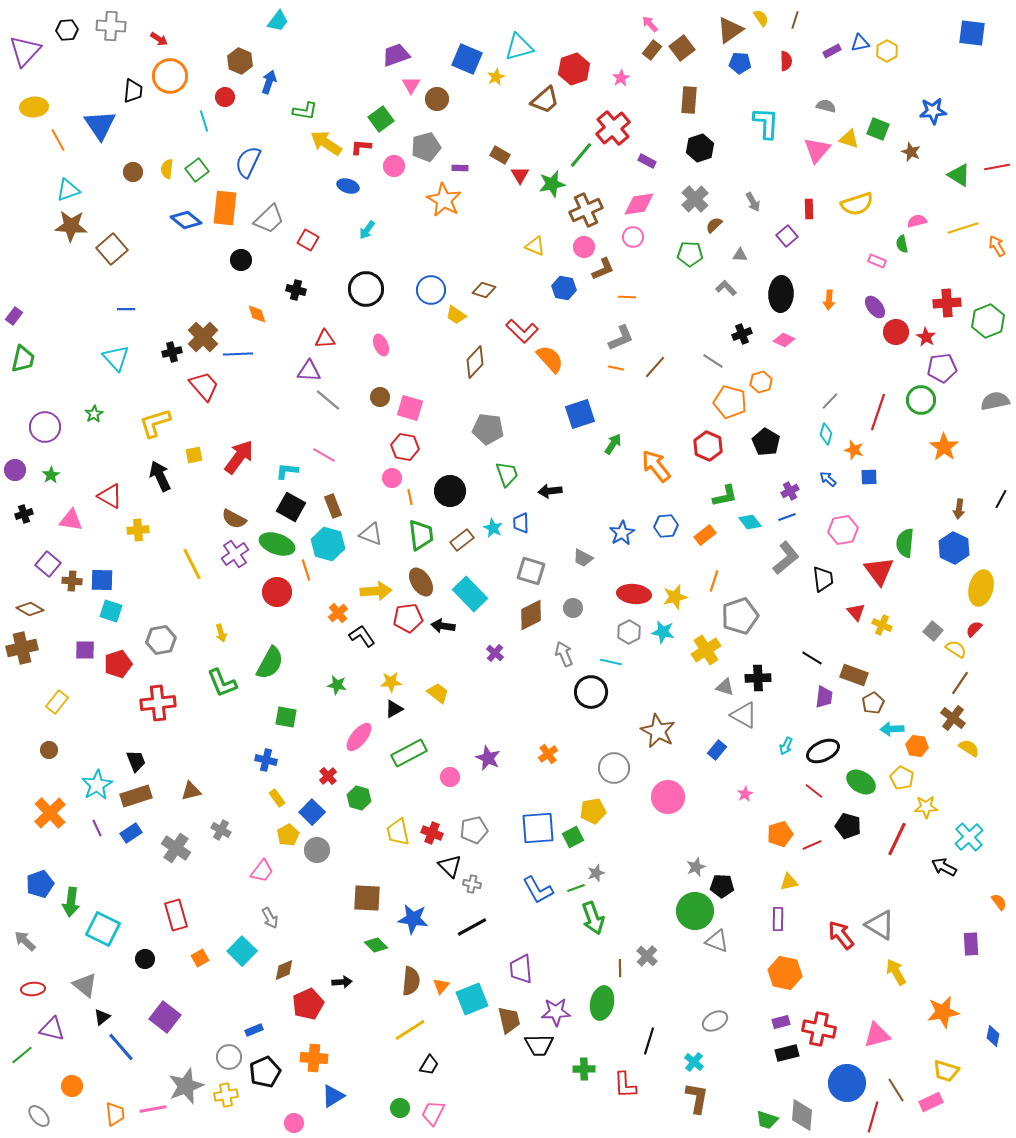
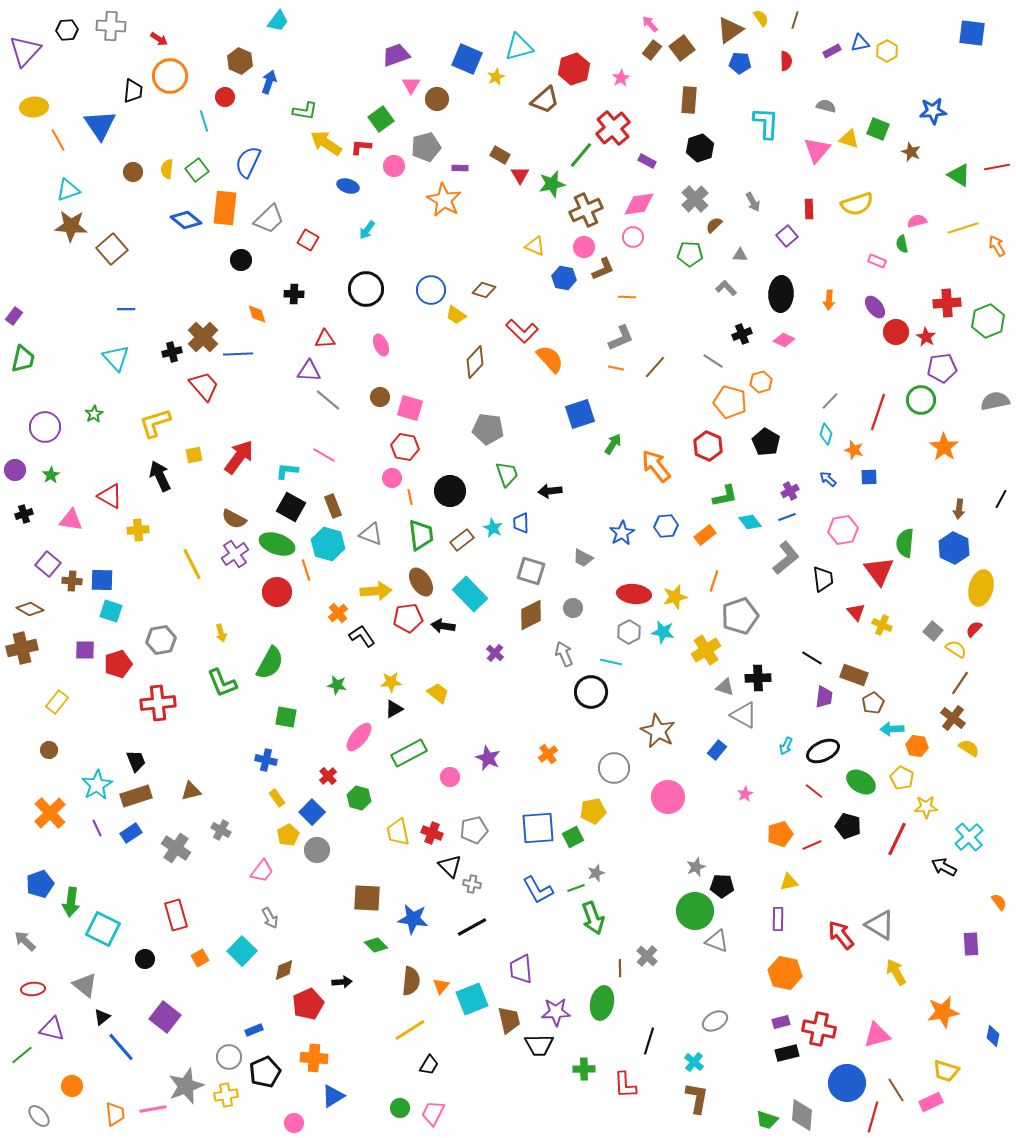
blue hexagon at (564, 288): moved 10 px up
black cross at (296, 290): moved 2 px left, 4 px down; rotated 12 degrees counterclockwise
